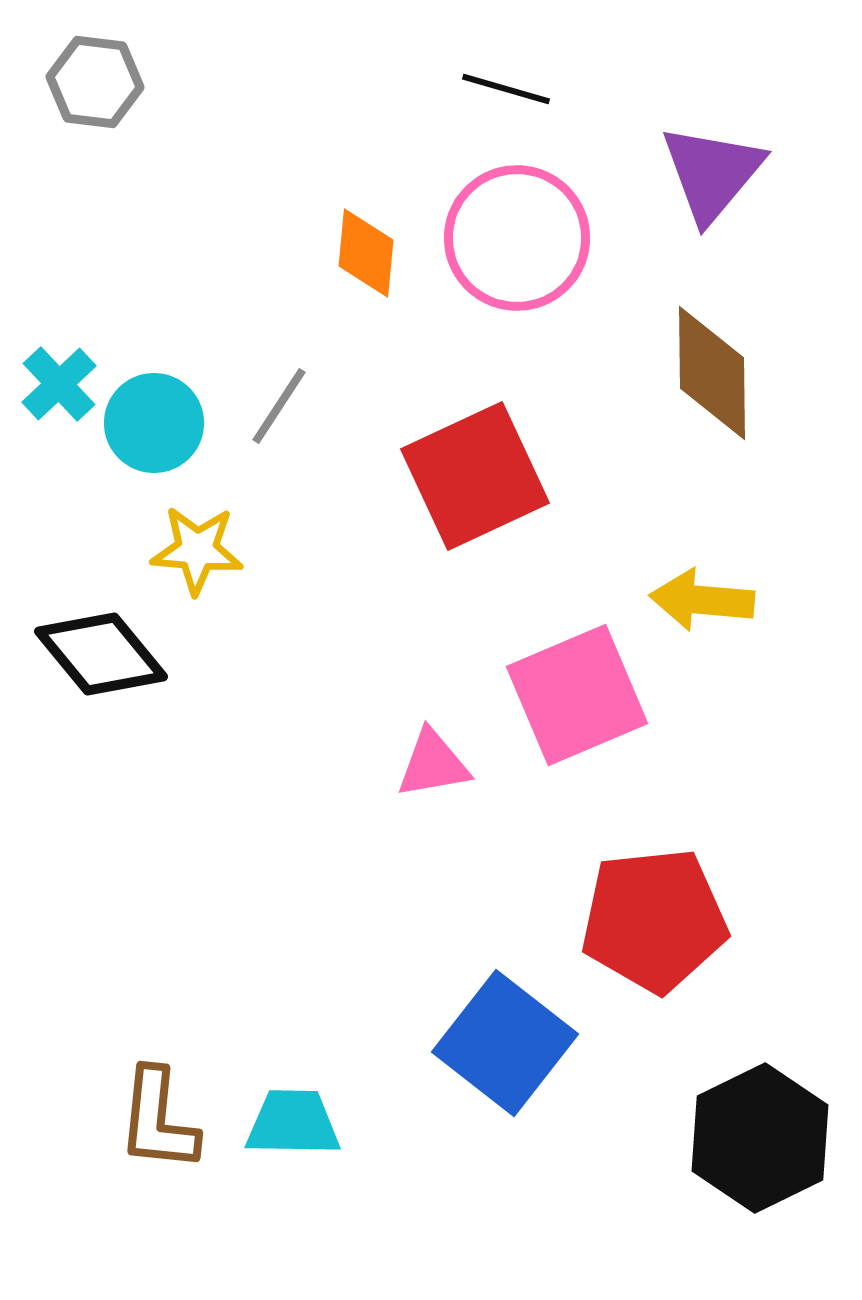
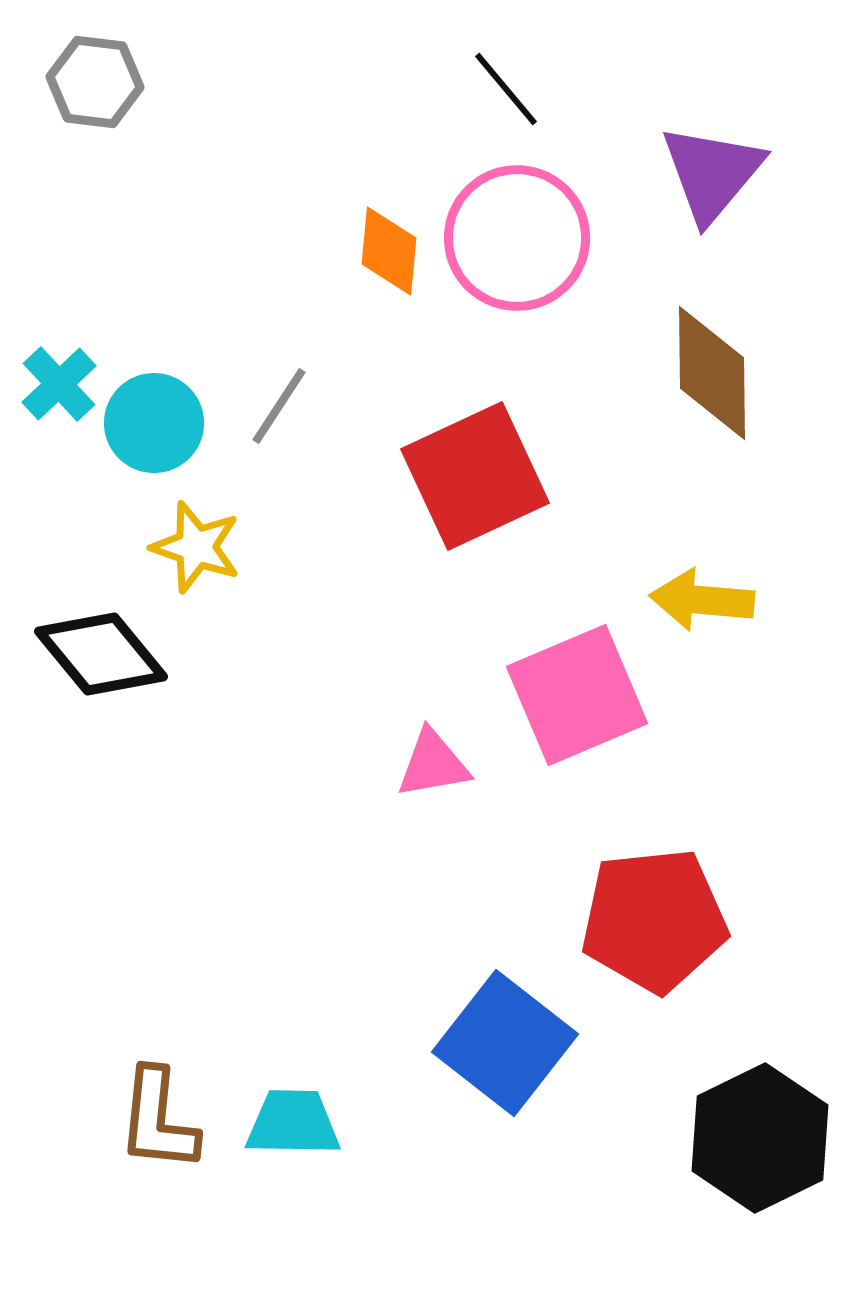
black line: rotated 34 degrees clockwise
orange diamond: moved 23 px right, 2 px up
yellow star: moved 1 px left, 3 px up; rotated 14 degrees clockwise
